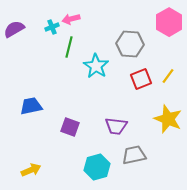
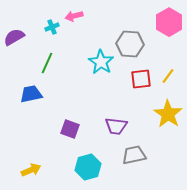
pink arrow: moved 3 px right, 3 px up
purple semicircle: moved 8 px down
green line: moved 22 px left, 16 px down; rotated 10 degrees clockwise
cyan star: moved 5 px right, 4 px up
red square: rotated 15 degrees clockwise
blue trapezoid: moved 12 px up
yellow star: moved 5 px up; rotated 12 degrees clockwise
purple square: moved 2 px down
cyan hexagon: moved 9 px left
